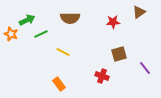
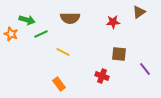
green arrow: rotated 42 degrees clockwise
brown square: rotated 21 degrees clockwise
purple line: moved 1 px down
